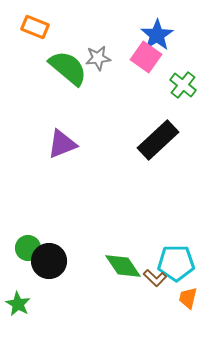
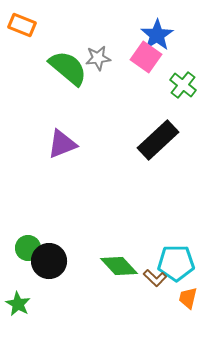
orange rectangle: moved 13 px left, 2 px up
green diamond: moved 4 px left; rotated 9 degrees counterclockwise
